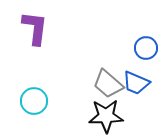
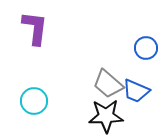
blue trapezoid: moved 8 px down
